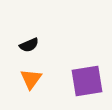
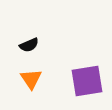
orange triangle: rotated 10 degrees counterclockwise
